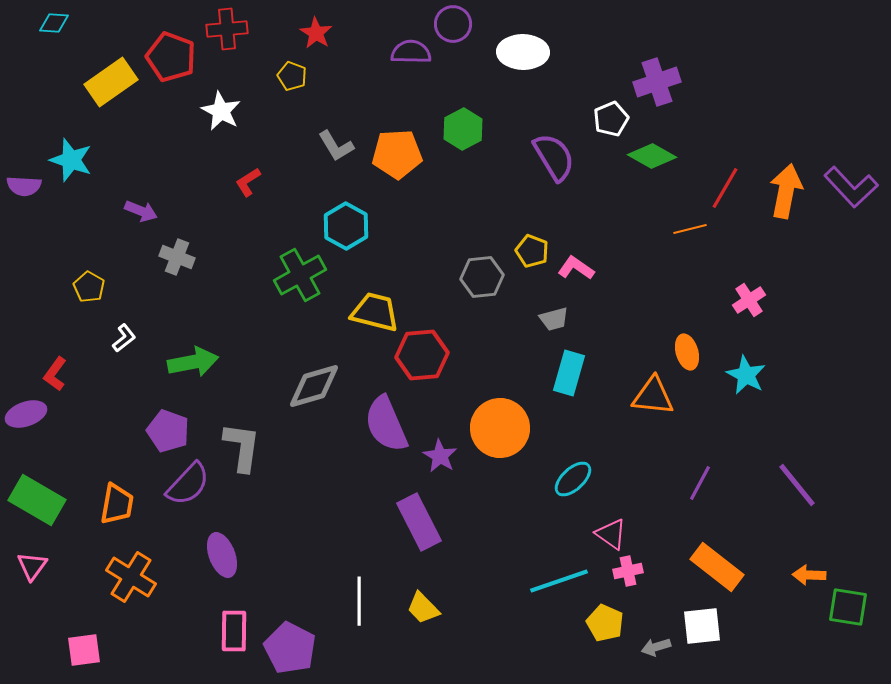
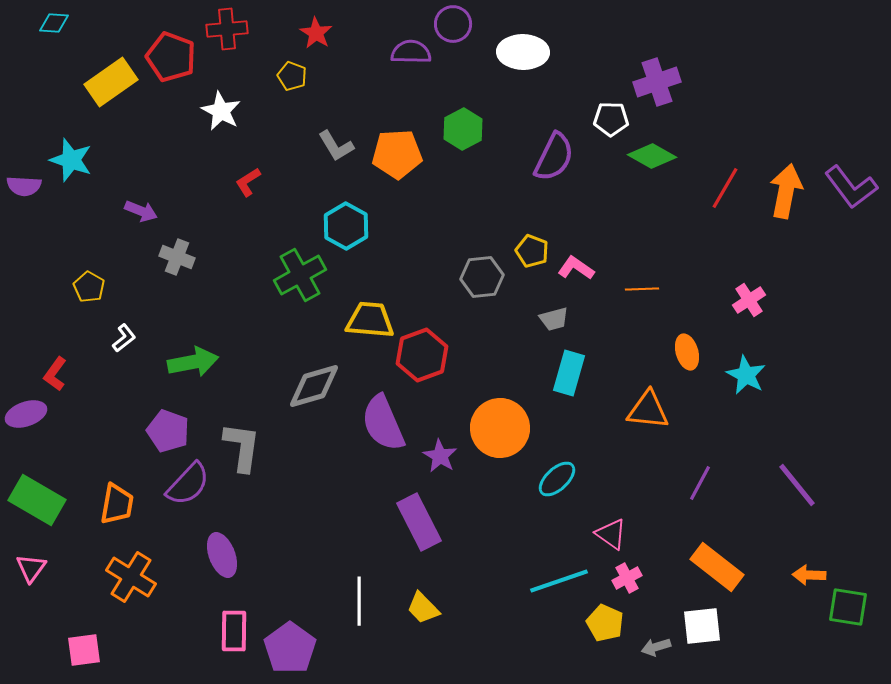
white pentagon at (611, 119): rotated 24 degrees clockwise
purple semicircle at (554, 157): rotated 57 degrees clockwise
purple L-shape at (851, 187): rotated 6 degrees clockwise
orange line at (690, 229): moved 48 px left, 60 px down; rotated 12 degrees clockwise
yellow trapezoid at (375, 312): moved 5 px left, 8 px down; rotated 9 degrees counterclockwise
red hexagon at (422, 355): rotated 15 degrees counterclockwise
orange triangle at (653, 396): moved 5 px left, 14 px down
purple semicircle at (386, 424): moved 3 px left, 1 px up
cyan ellipse at (573, 479): moved 16 px left
pink triangle at (32, 566): moved 1 px left, 2 px down
pink cross at (628, 571): moved 1 px left, 7 px down; rotated 16 degrees counterclockwise
purple pentagon at (290, 648): rotated 9 degrees clockwise
